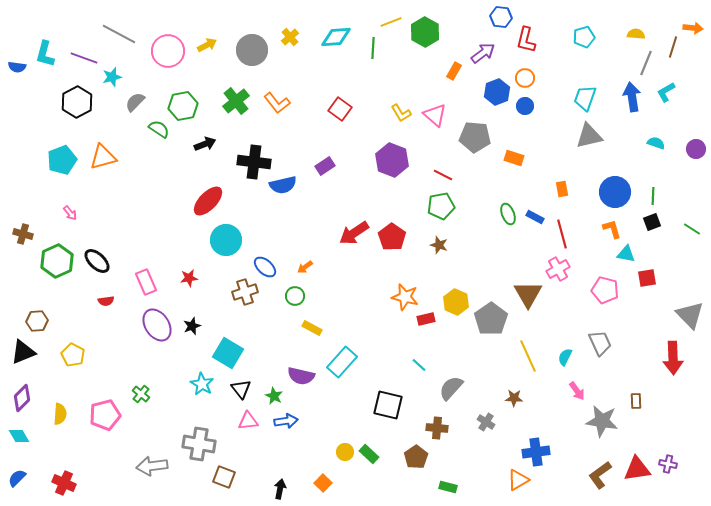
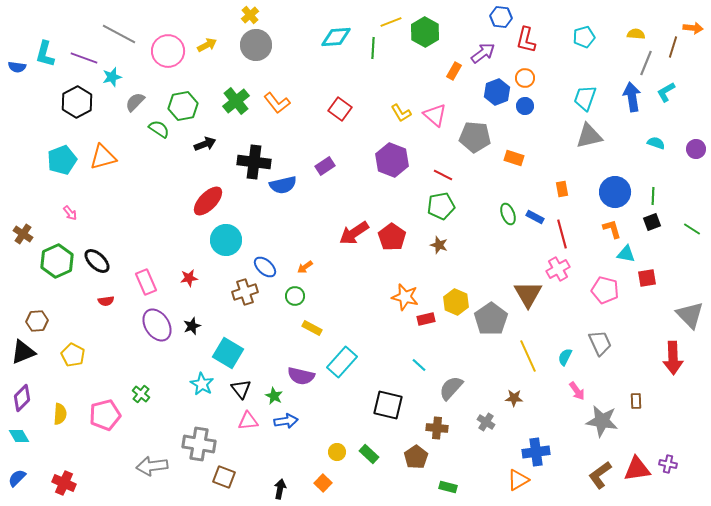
yellow cross at (290, 37): moved 40 px left, 22 px up
gray circle at (252, 50): moved 4 px right, 5 px up
brown cross at (23, 234): rotated 18 degrees clockwise
yellow circle at (345, 452): moved 8 px left
